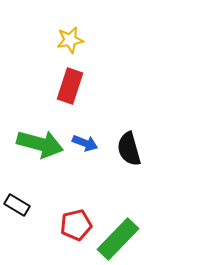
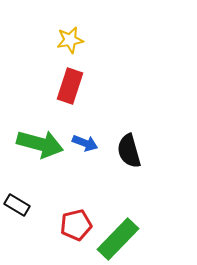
black semicircle: moved 2 px down
